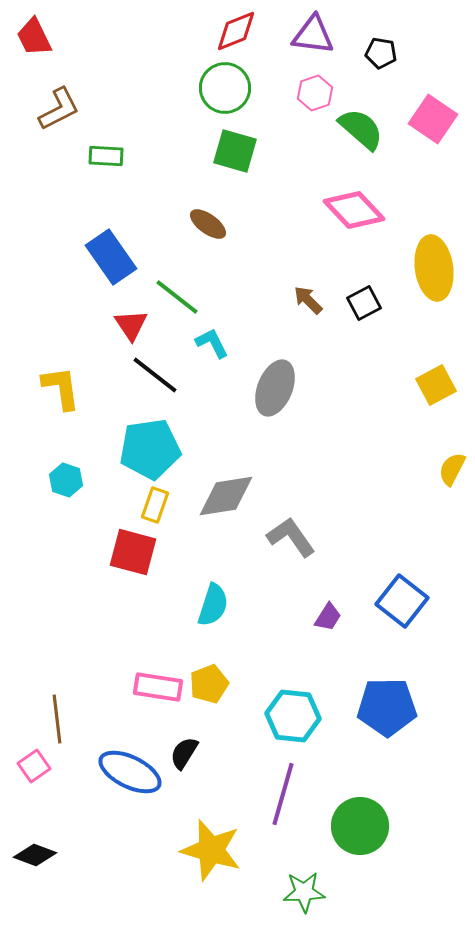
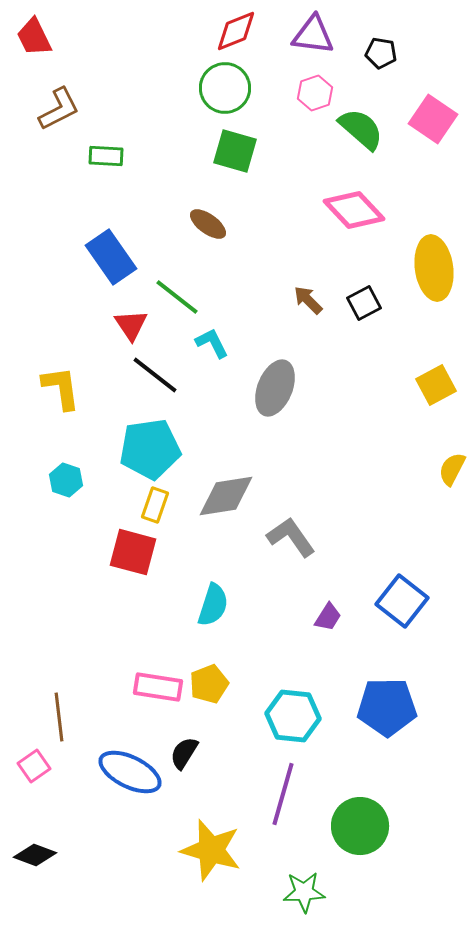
brown line at (57, 719): moved 2 px right, 2 px up
